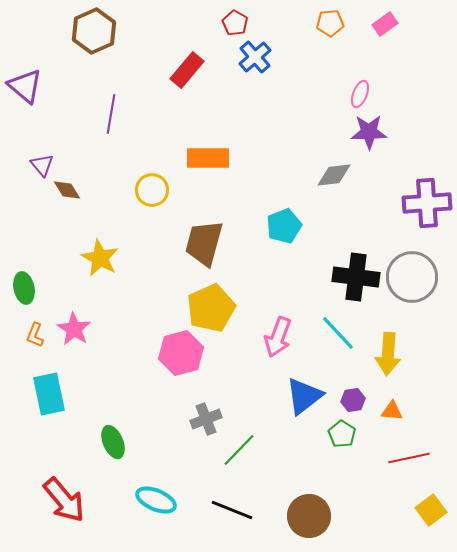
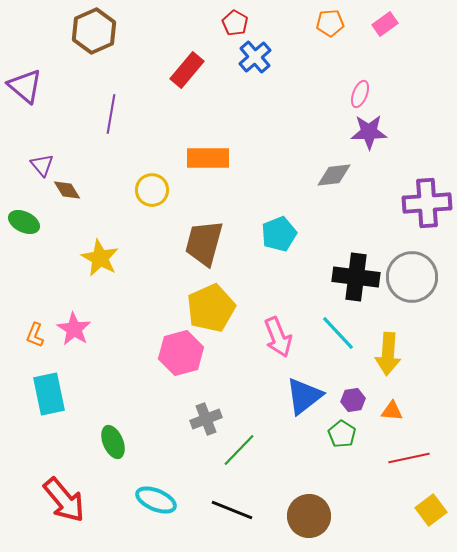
cyan pentagon at (284, 226): moved 5 px left, 8 px down
green ellipse at (24, 288): moved 66 px up; rotated 52 degrees counterclockwise
pink arrow at (278, 337): rotated 42 degrees counterclockwise
